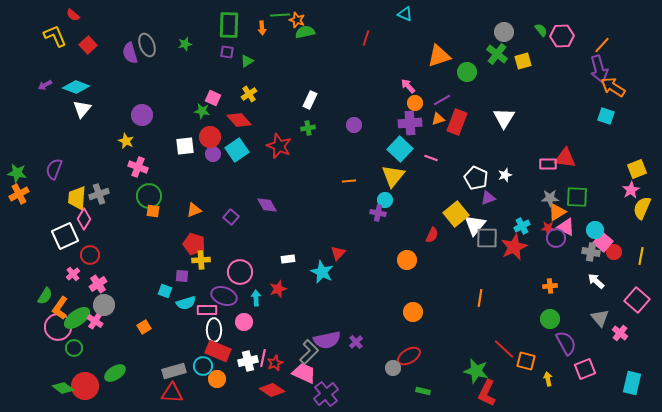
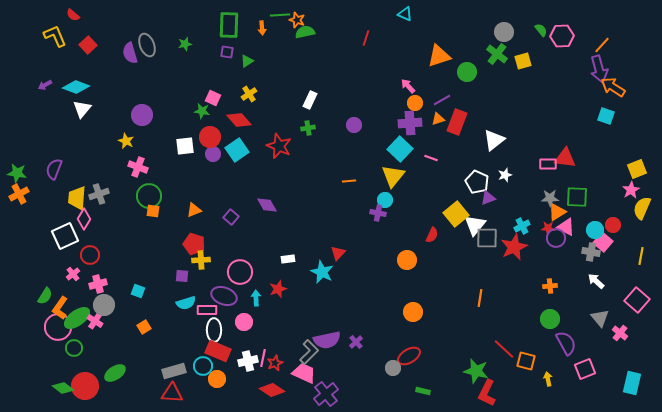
white triangle at (504, 118): moved 10 px left, 22 px down; rotated 20 degrees clockwise
white pentagon at (476, 178): moved 1 px right, 4 px down
red circle at (614, 252): moved 1 px left, 27 px up
pink cross at (98, 284): rotated 18 degrees clockwise
cyan square at (165, 291): moved 27 px left
